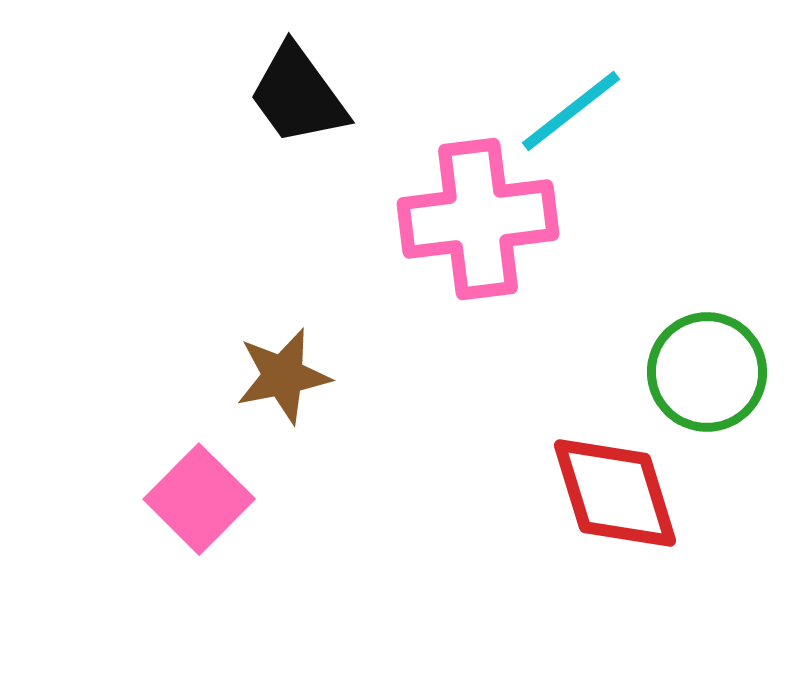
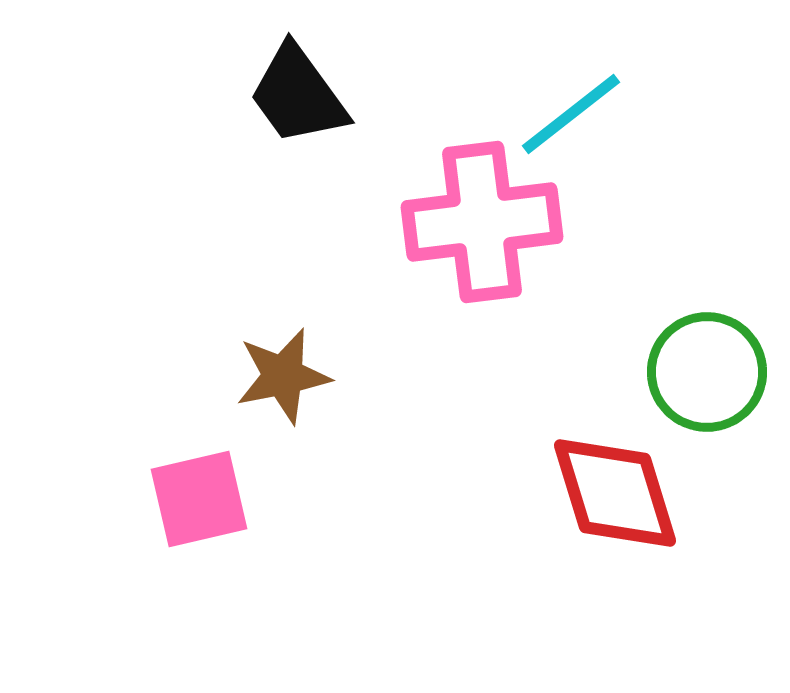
cyan line: moved 3 px down
pink cross: moved 4 px right, 3 px down
pink square: rotated 32 degrees clockwise
